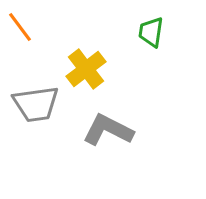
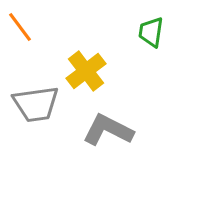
yellow cross: moved 2 px down
